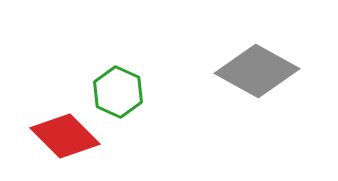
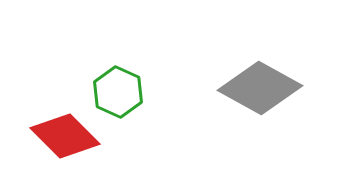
gray diamond: moved 3 px right, 17 px down
